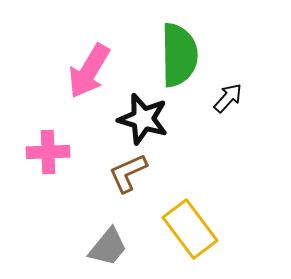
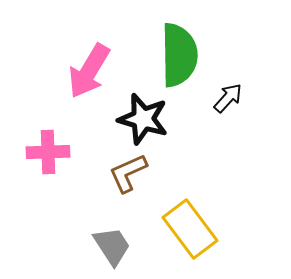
gray trapezoid: moved 4 px right, 1 px up; rotated 72 degrees counterclockwise
